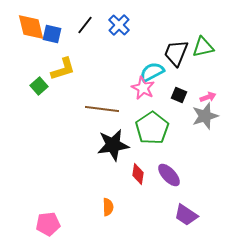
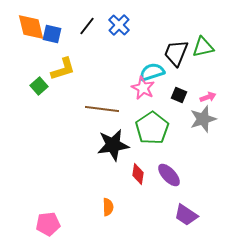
black line: moved 2 px right, 1 px down
cyan semicircle: rotated 10 degrees clockwise
gray star: moved 2 px left, 3 px down
